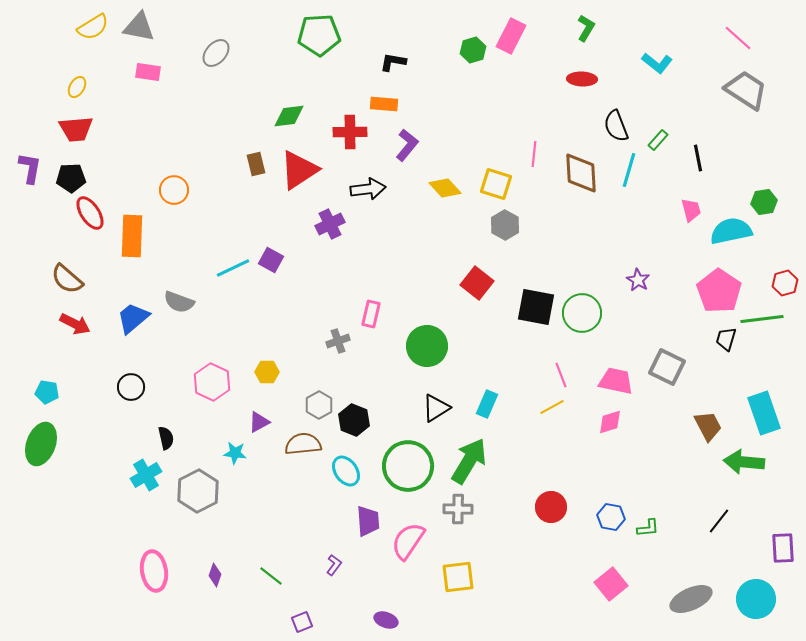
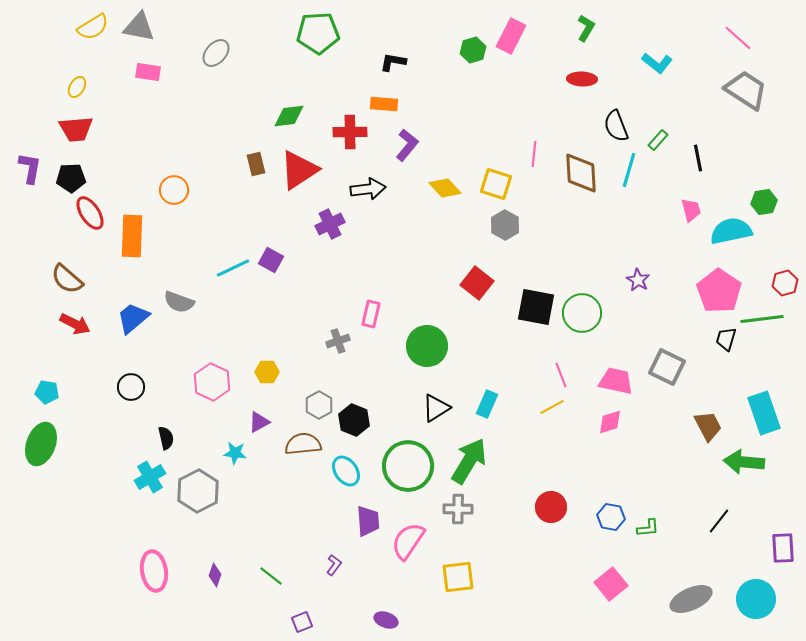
green pentagon at (319, 35): moved 1 px left, 2 px up
cyan cross at (146, 475): moved 4 px right, 2 px down
